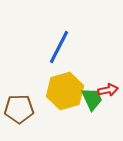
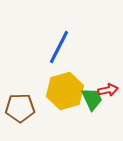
brown pentagon: moved 1 px right, 1 px up
